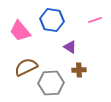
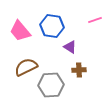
blue hexagon: moved 6 px down
gray hexagon: moved 2 px down
